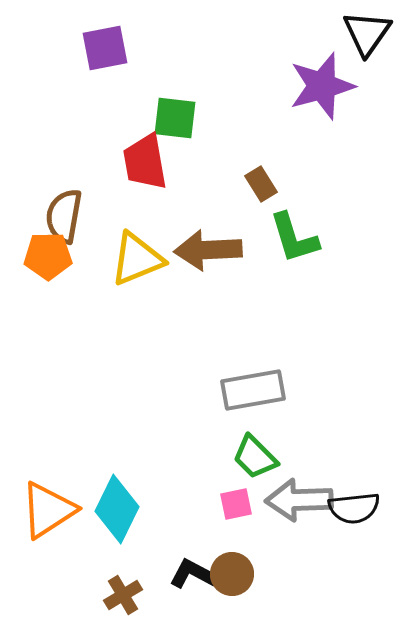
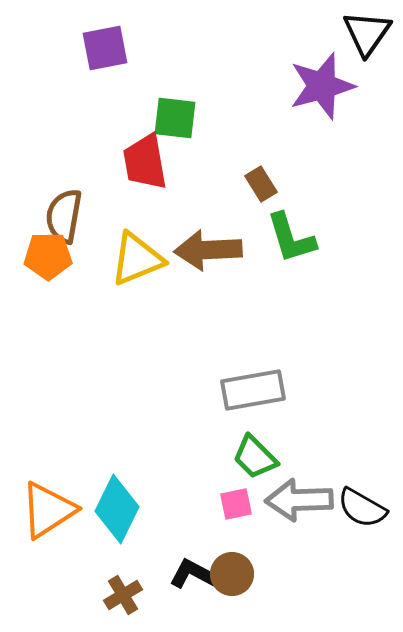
green L-shape: moved 3 px left
black semicircle: moved 8 px right; rotated 36 degrees clockwise
